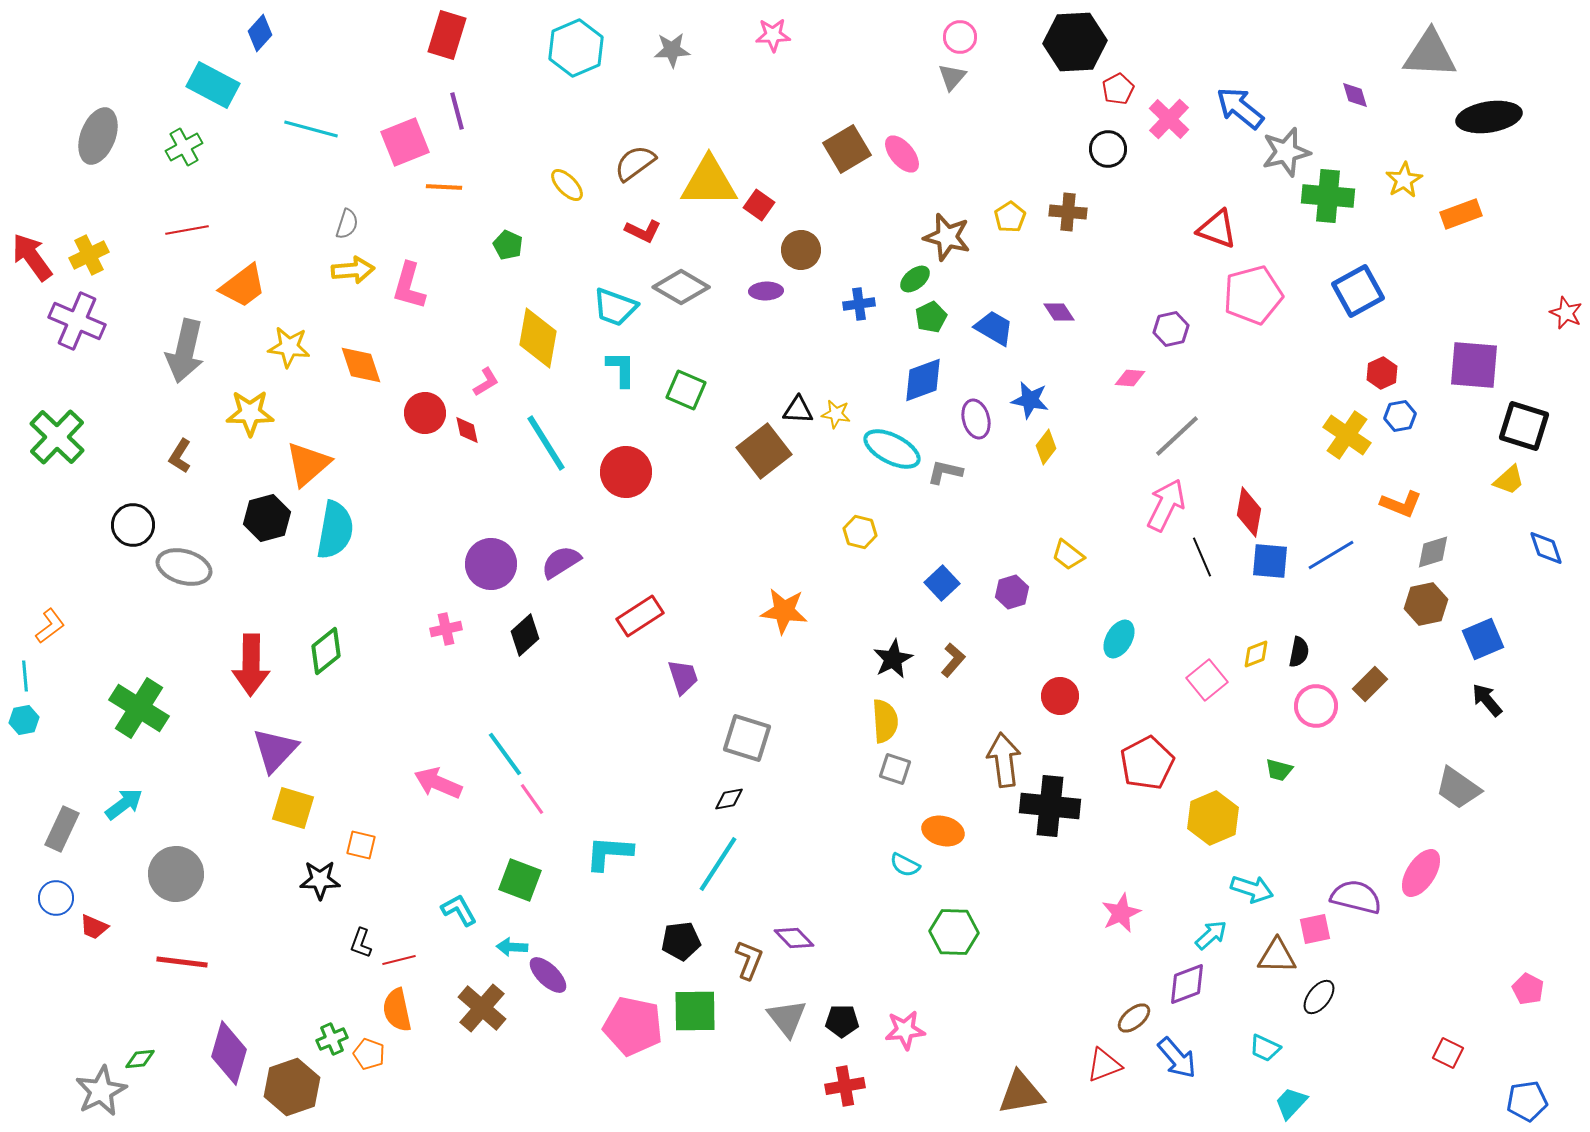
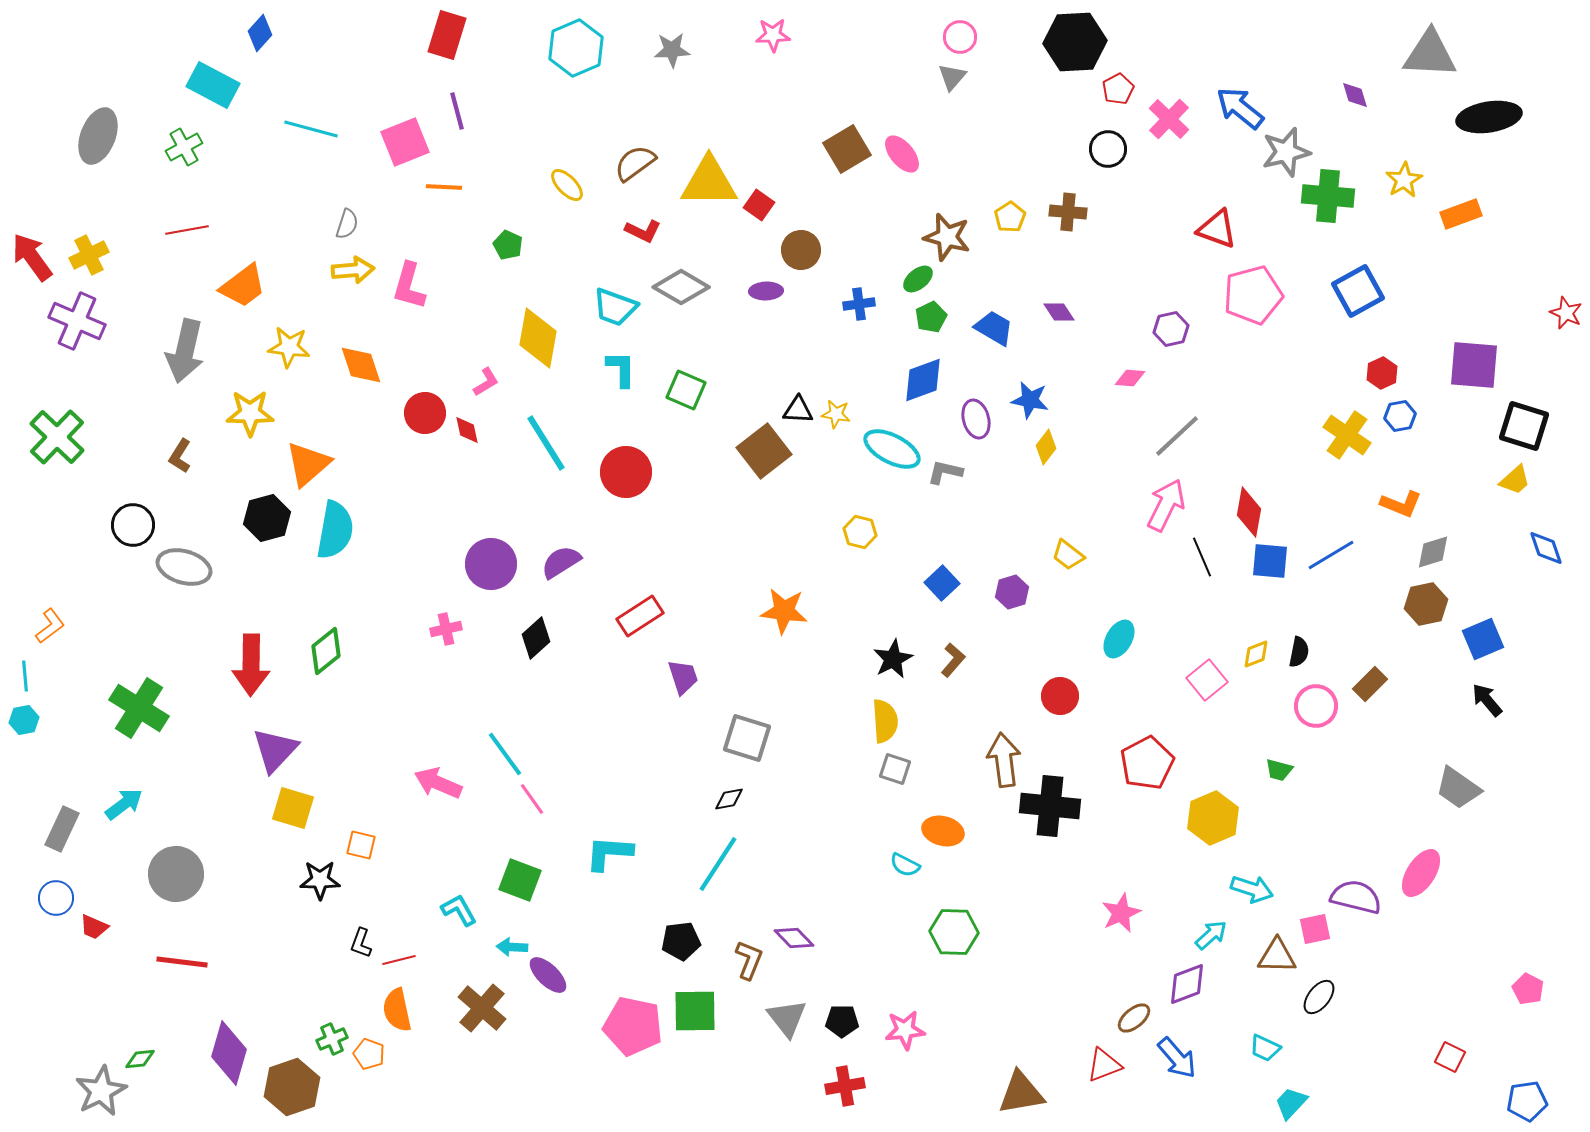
green ellipse at (915, 279): moved 3 px right
yellow trapezoid at (1509, 480): moved 6 px right
black diamond at (525, 635): moved 11 px right, 3 px down
red square at (1448, 1053): moved 2 px right, 4 px down
